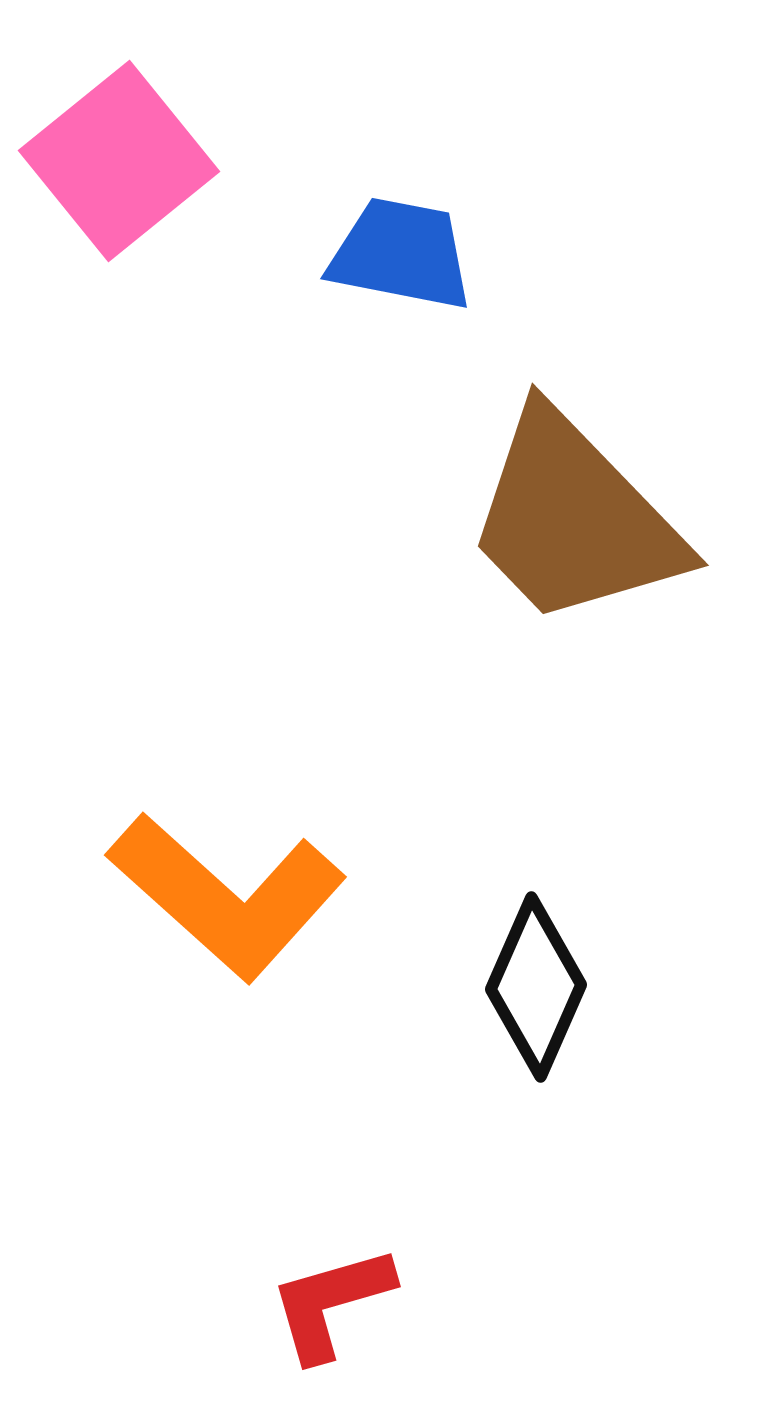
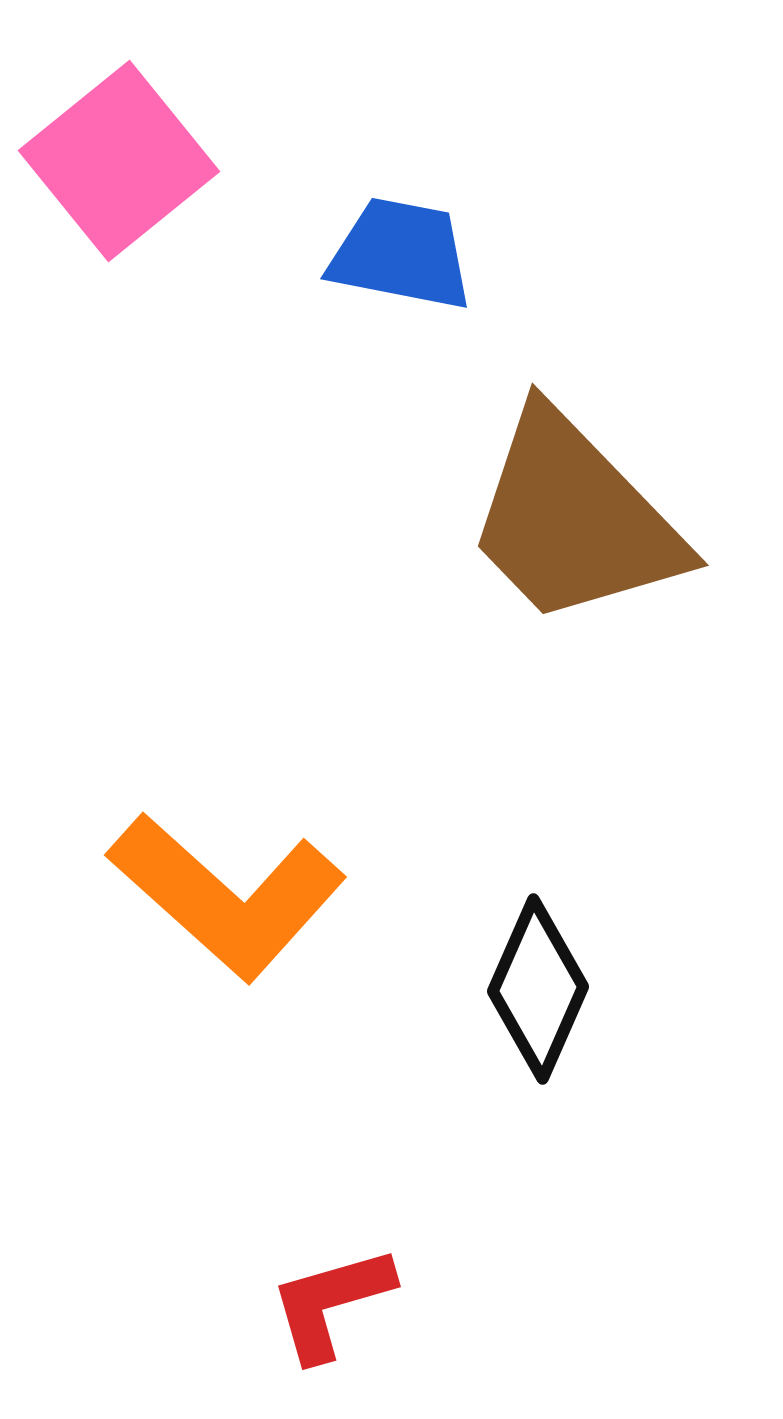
black diamond: moved 2 px right, 2 px down
